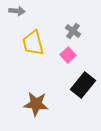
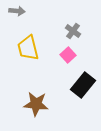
yellow trapezoid: moved 5 px left, 5 px down
